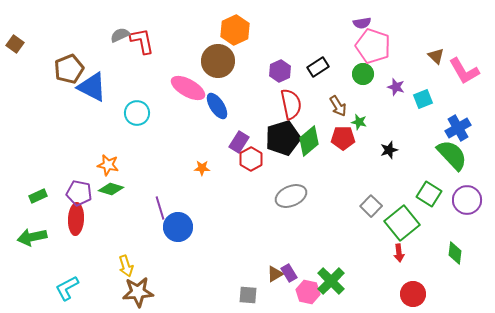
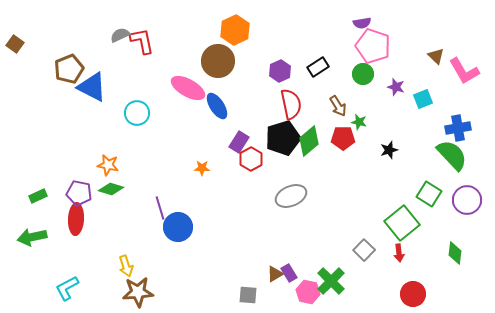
blue cross at (458, 128): rotated 20 degrees clockwise
gray square at (371, 206): moved 7 px left, 44 px down
